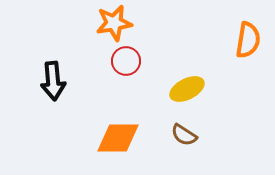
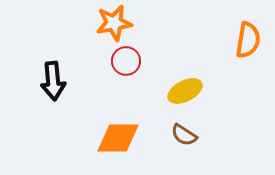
yellow ellipse: moved 2 px left, 2 px down
